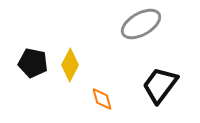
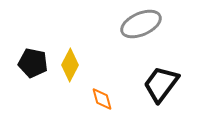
gray ellipse: rotated 6 degrees clockwise
black trapezoid: moved 1 px right, 1 px up
